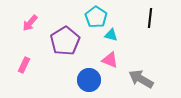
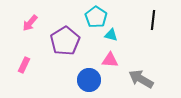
black line: moved 3 px right, 2 px down
pink triangle: rotated 18 degrees counterclockwise
